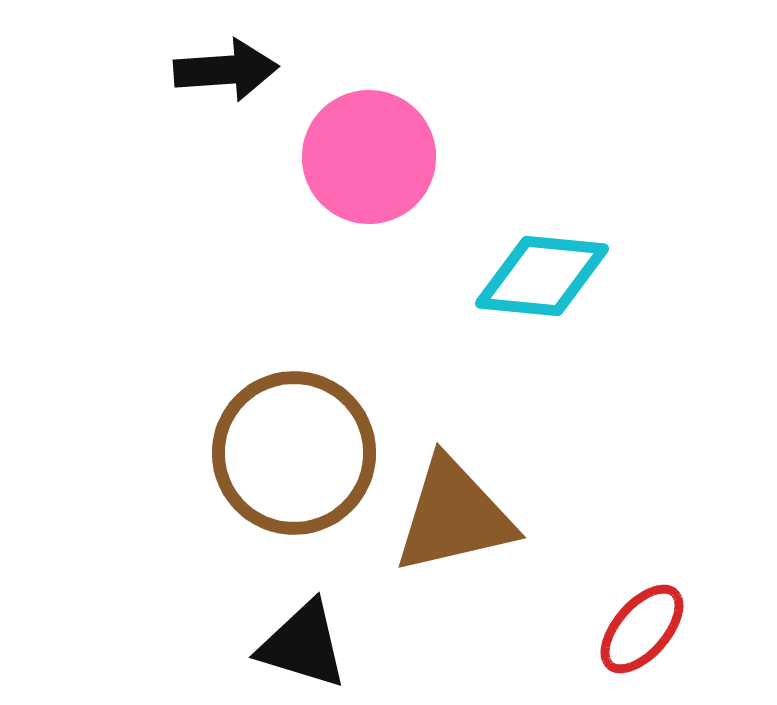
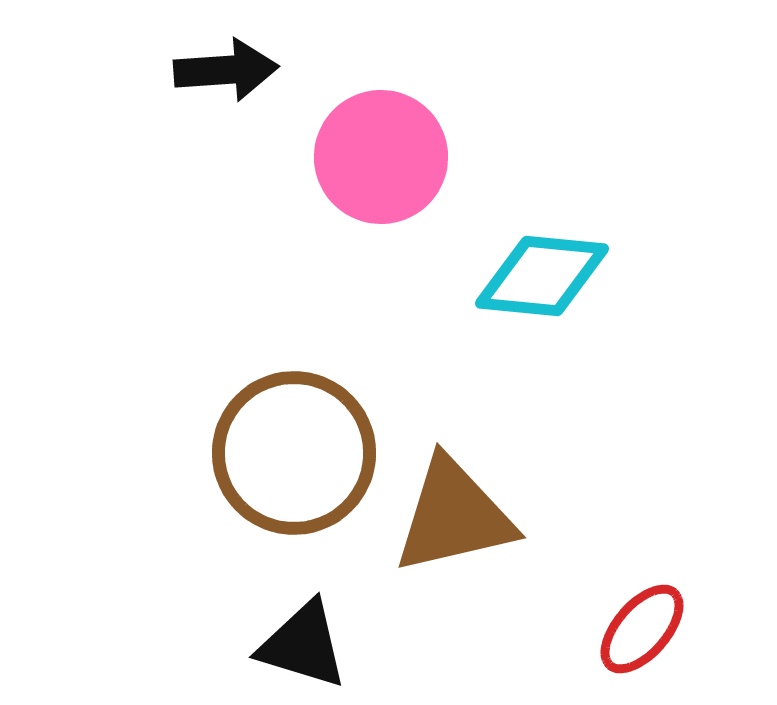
pink circle: moved 12 px right
